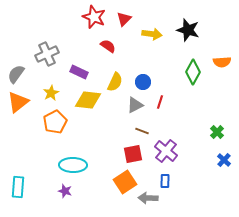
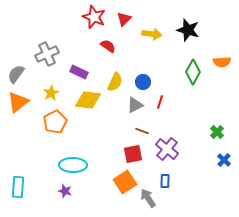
purple cross: moved 1 px right, 2 px up
gray arrow: rotated 54 degrees clockwise
